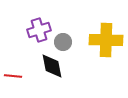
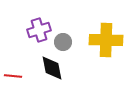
black diamond: moved 2 px down
